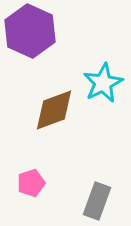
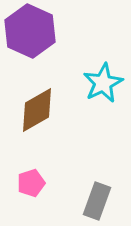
brown diamond: moved 17 px left; rotated 9 degrees counterclockwise
